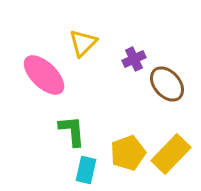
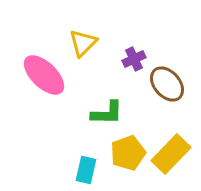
green L-shape: moved 35 px right, 18 px up; rotated 96 degrees clockwise
